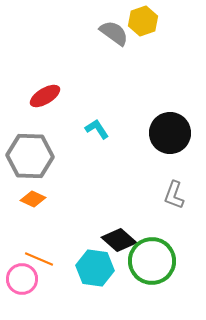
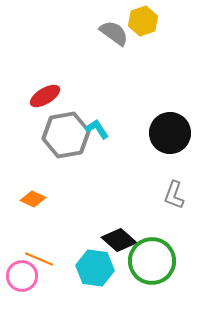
gray hexagon: moved 36 px right, 21 px up; rotated 12 degrees counterclockwise
pink circle: moved 3 px up
